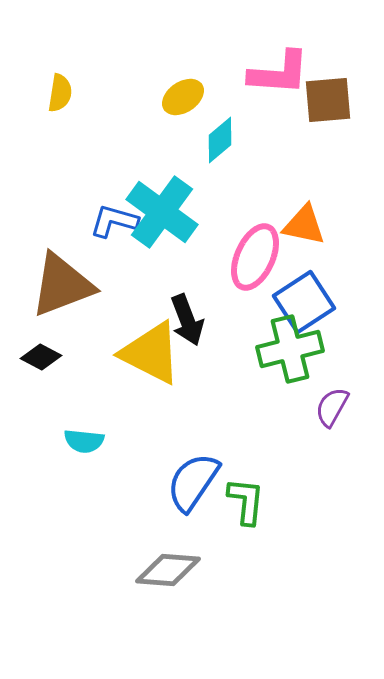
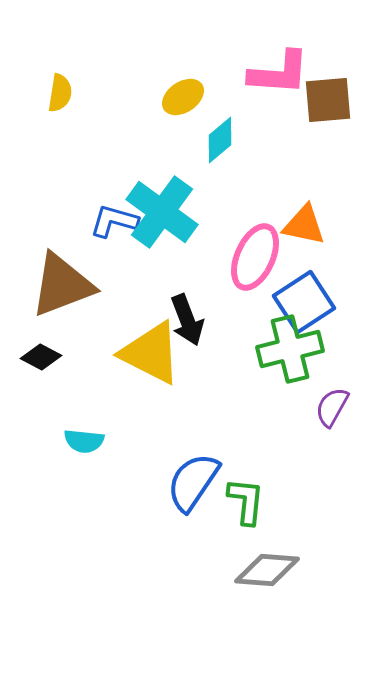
gray diamond: moved 99 px right
